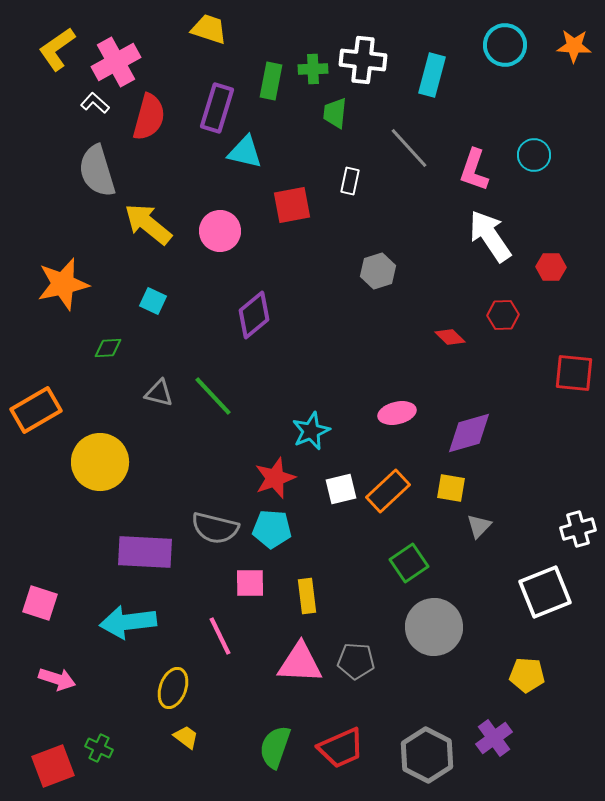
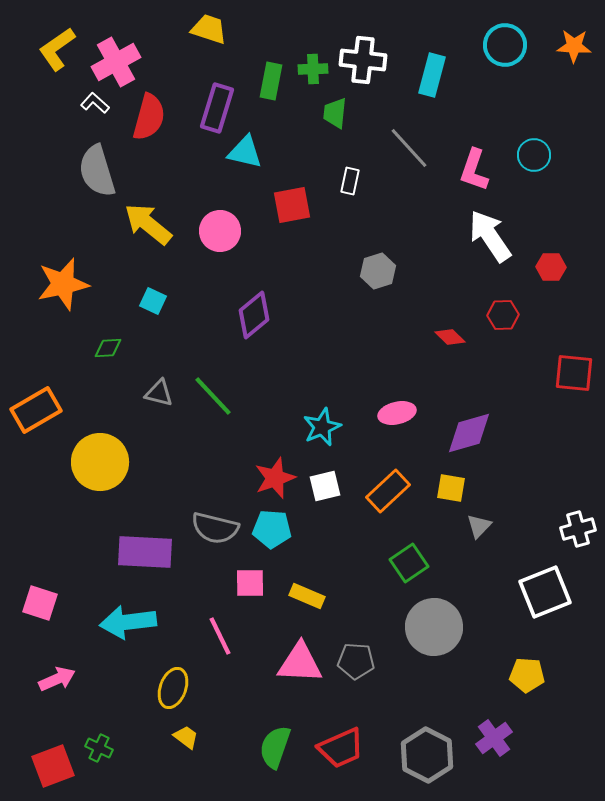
cyan star at (311, 431): moved 11 px right, 4 px up
white square at (341, 489): moved 16 px left, 3 px up
yellow rectangle at (307, 596): rotated 60 degrees counterclockwise
pink arrow at (57, 679): rotated 42 degrees counterclockwise
